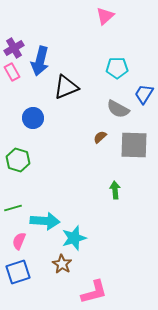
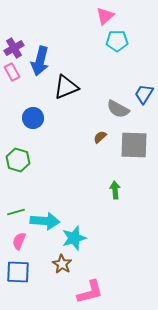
cyan pentagon: moved 27 px up
green line: moved 3 px right, 4 px down
blue square: rotated 20 degrees clockwise
pink L-shape: moved 4 px left
